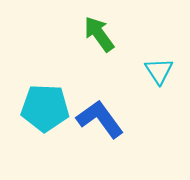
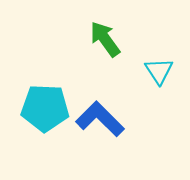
green arrow: moved 6 px right, 5 px down
blue L-shape: rotated 9 degrees counterclockwise
